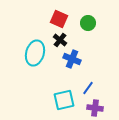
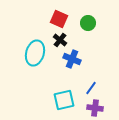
blue line: moved 3 px right
